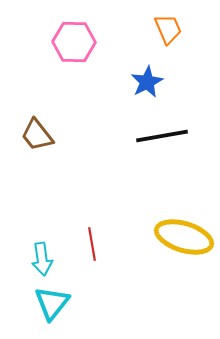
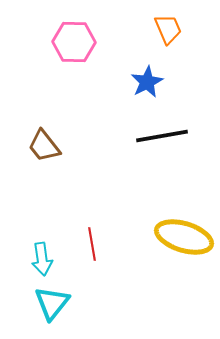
brown trapezoid: moved 7 px right, 11 px down
